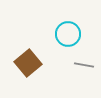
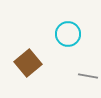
gray line: moved 4 px right, 11 px down
